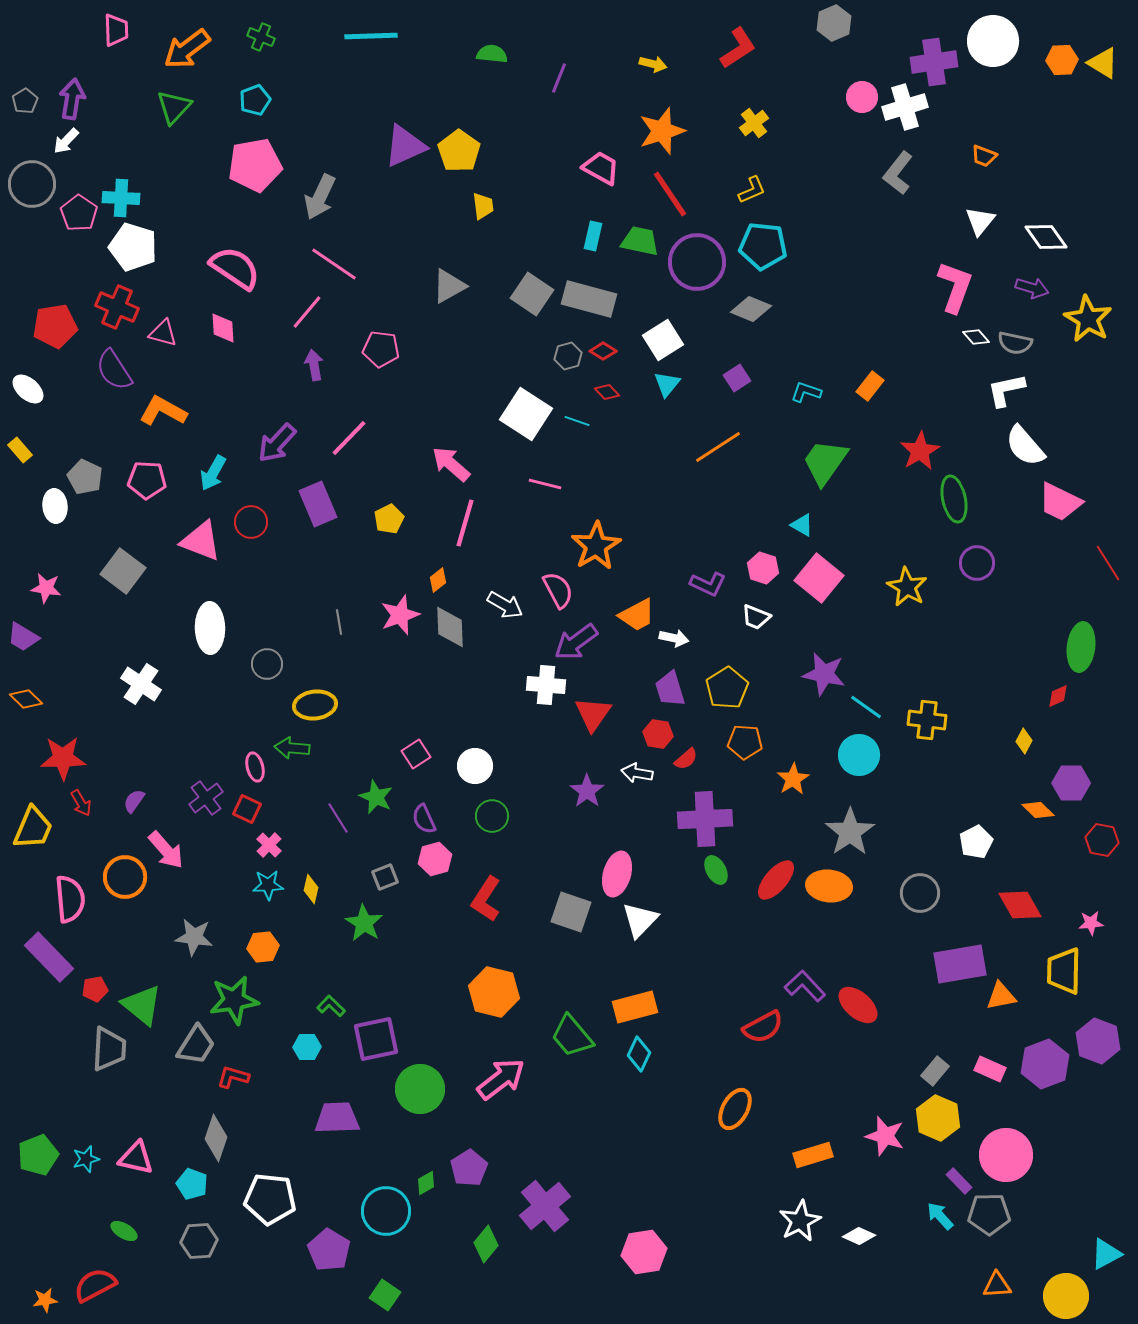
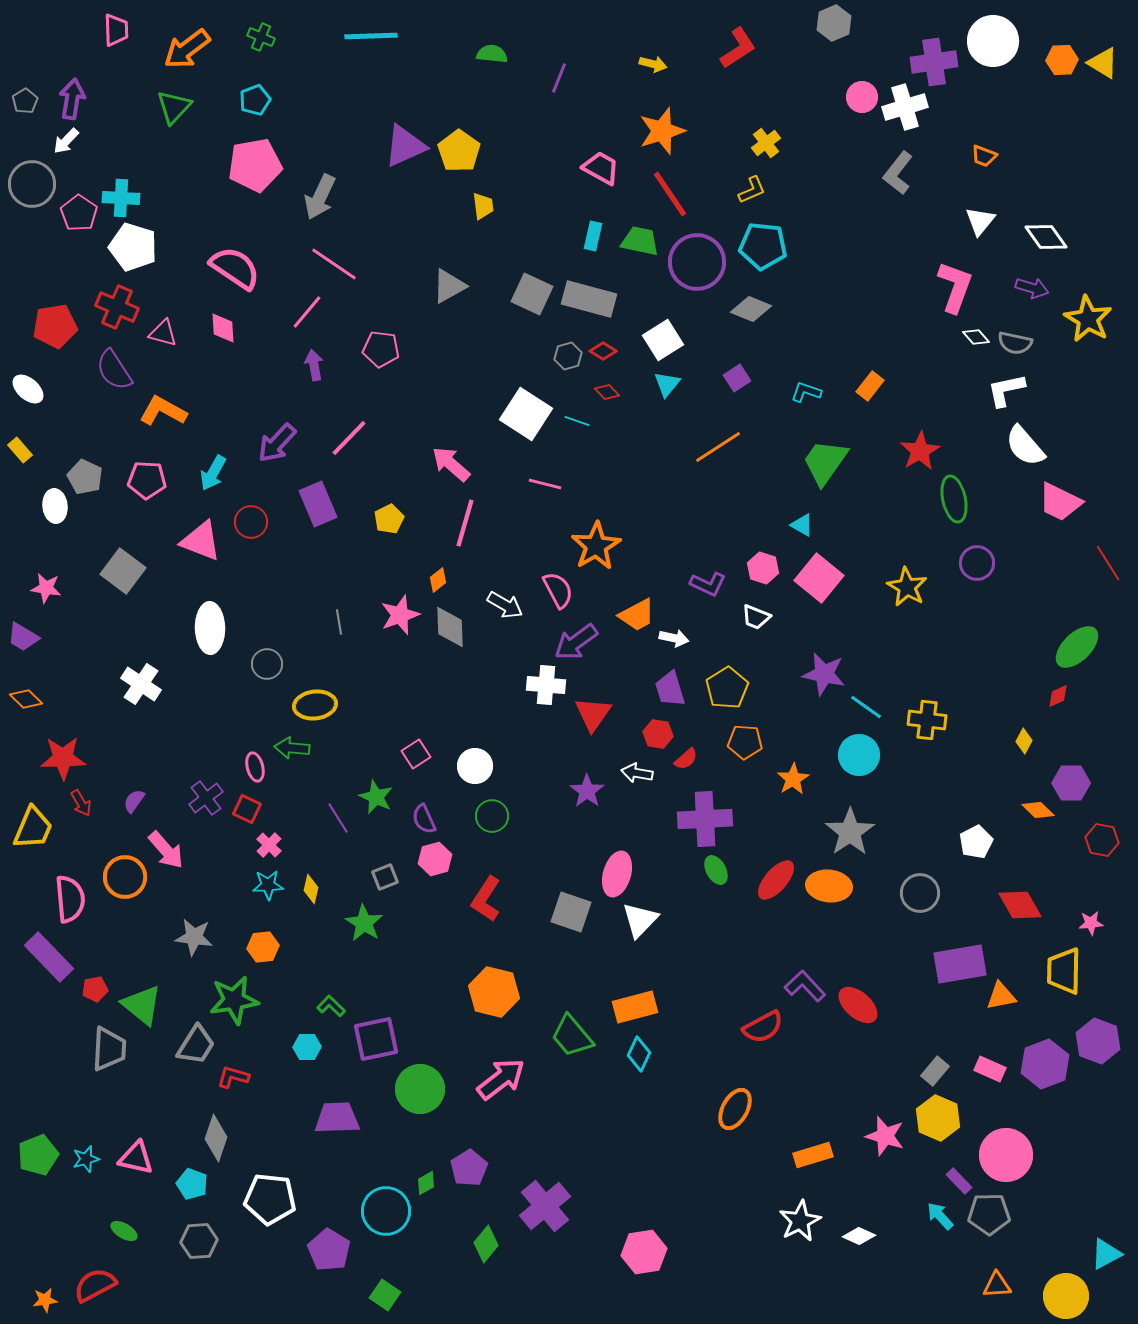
yellow cross at (754, 123): moved 12 px right, 20 px down
gray square at (532, 294): rotated 9 degrees counterclockwise
green ellipse at (1081, 647): moved 4 px left; rotated 39 degrees clockwise
